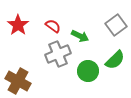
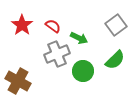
red star: moved 4 px right
green arrow: moved 1 px left, 2 px down
gray cross: moved 1 px left
green circle: moved 5 px left
